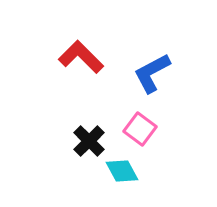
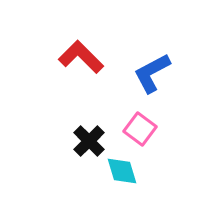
cyan diamond: rotated 12 degrees clockwise
